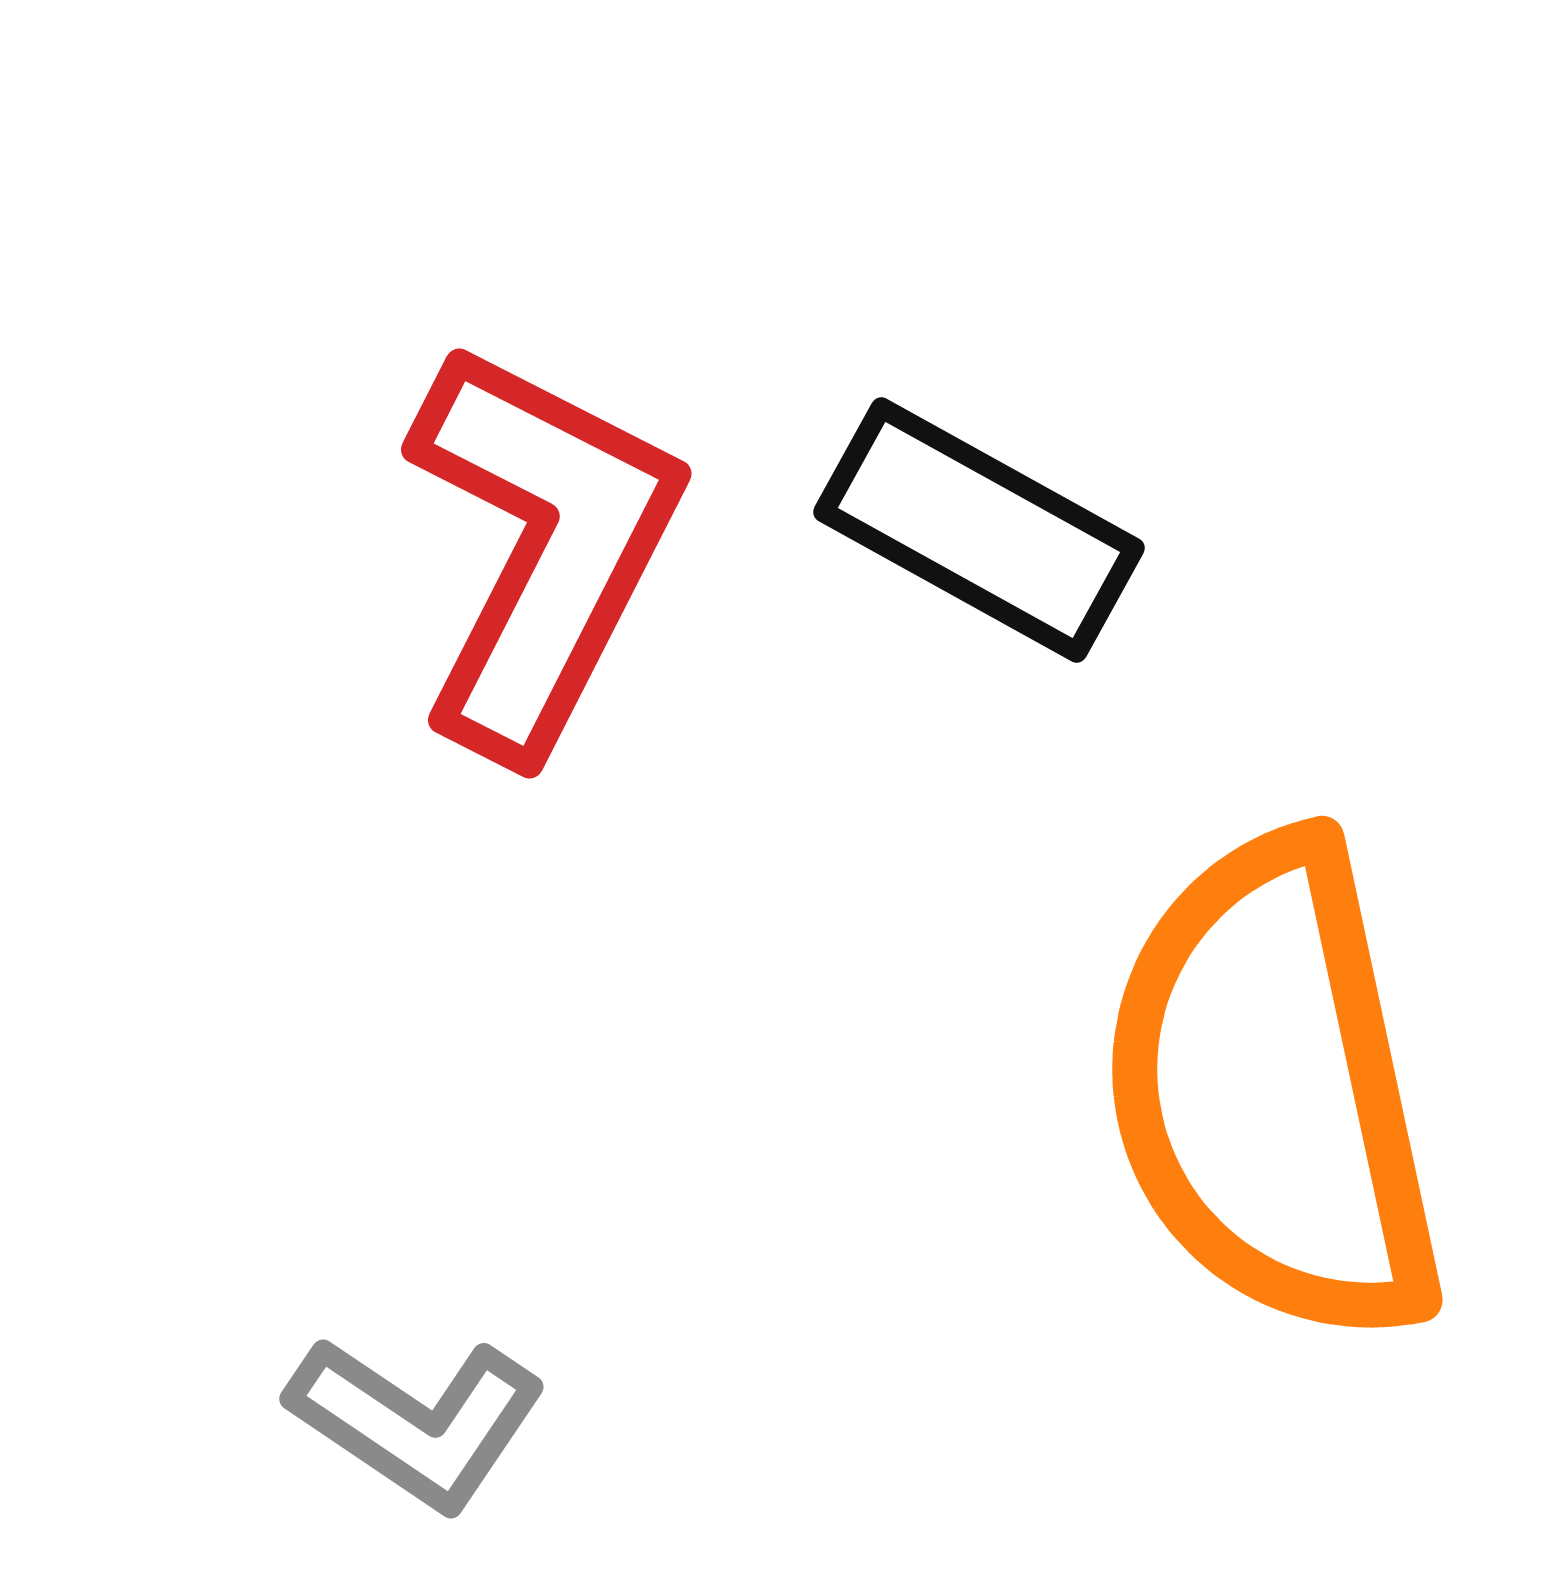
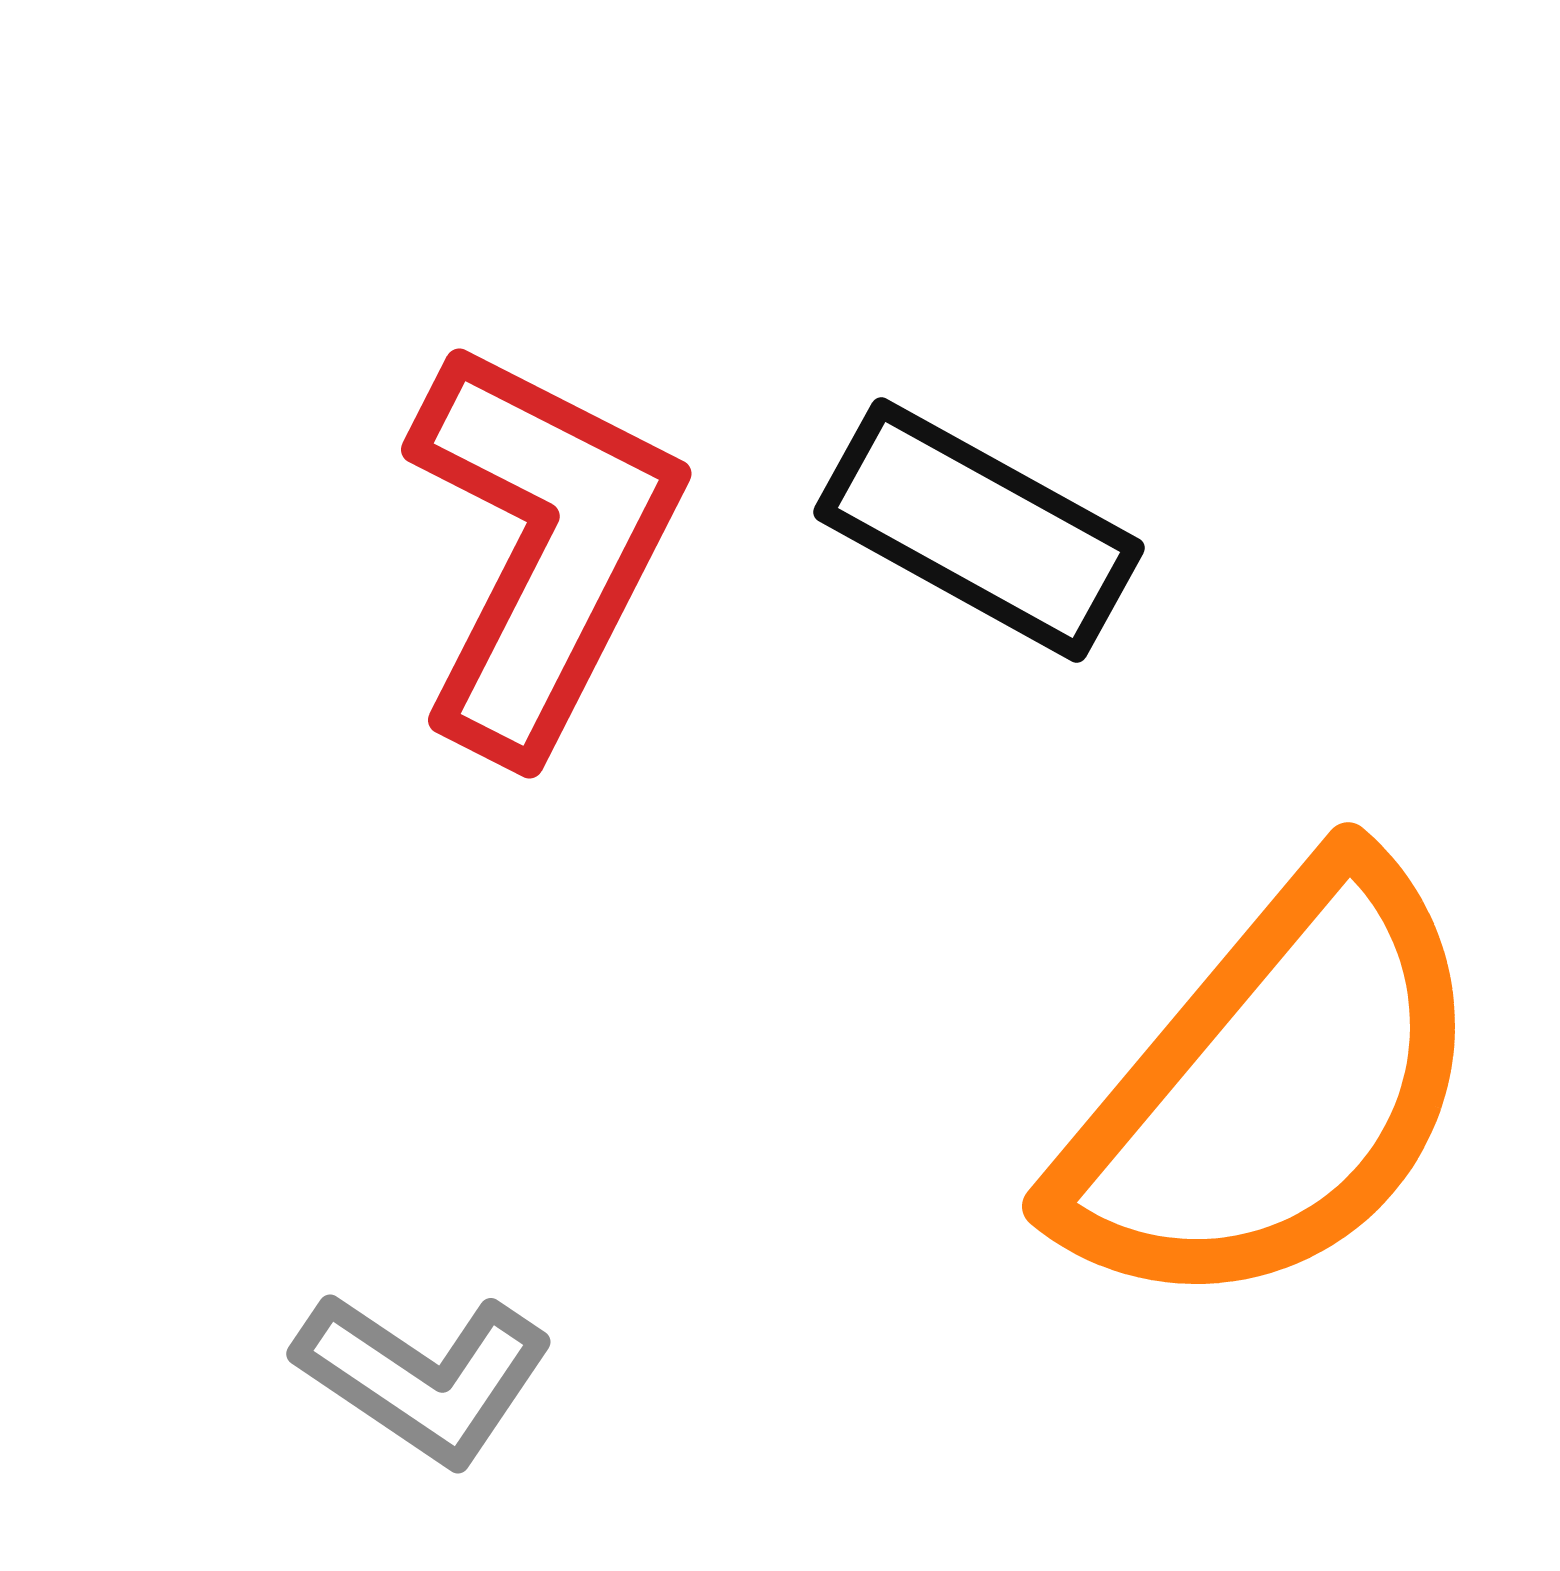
orange semicircle: rotated 128 degrees counterclockwise
gray L-shape: moved 7 px right, 45 px up
